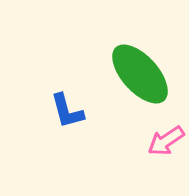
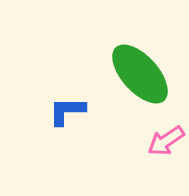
blue L-shape: rotated 105 degrees clockwise
